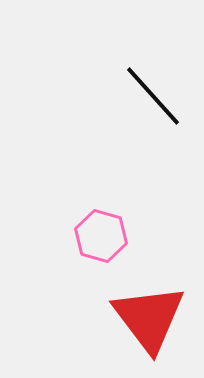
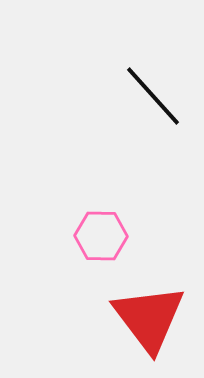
pink hexagon: rotated 15 degrees counterclockwise
